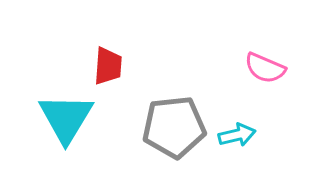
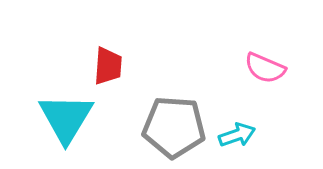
gray pentagon: rotated 10 degrees clockwise
cyan arrow: rotated 6 degrees counterclockwise
